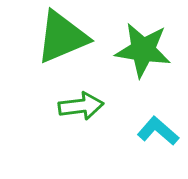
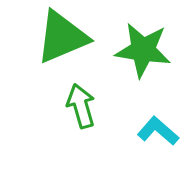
green arrow: rotated 99 degrees counterclockwise
